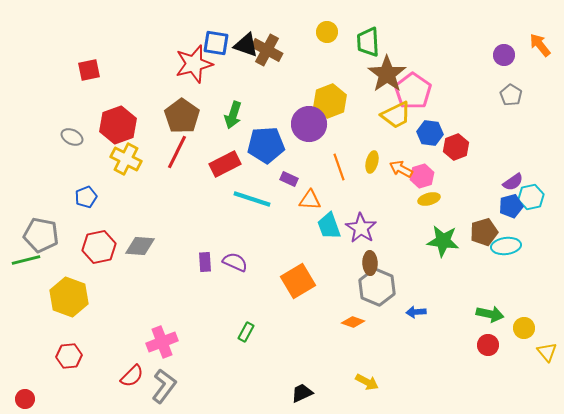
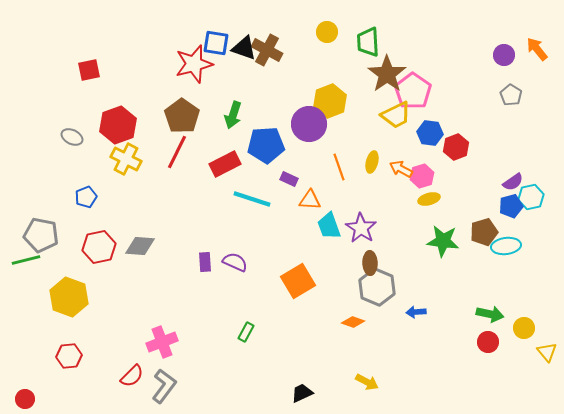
black triangle at (246, 45): moved 2 px left, 3 px down
orange arrow at (540, 45): moved 3 px left, 4 px down
red circle at (488, 345): moved 3 px up
